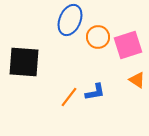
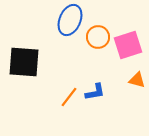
orange triangle: rotated 18 degrees counterclockwise
